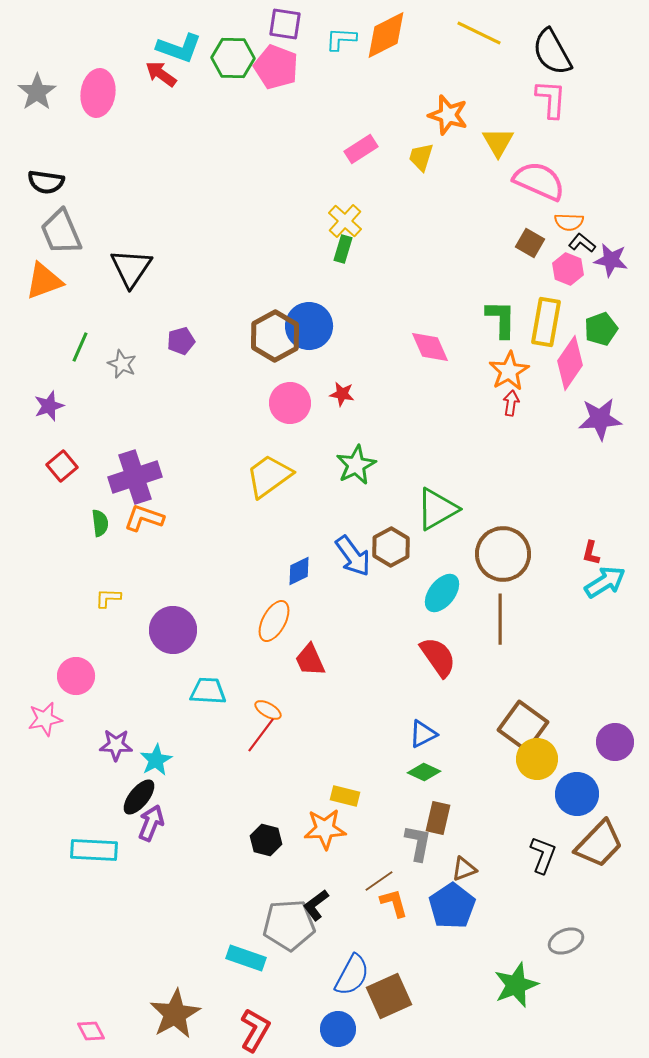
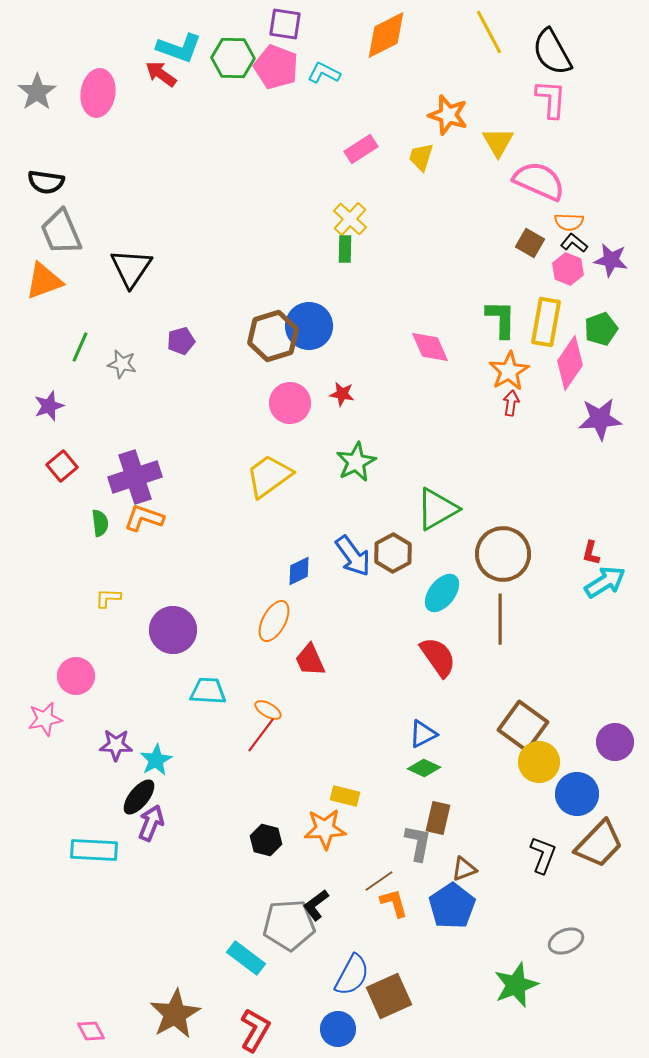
yellow line at (479, 33): moved 10 px right, 1 px up; rotated 36 degrees clockwise
cyan L-shape at (341, 39): moved 17 px left, 34 px down; rotated 24 degrees clockwise
yellow cross at (345, 221): moved 5 px right, 2 px up
black L-shape at (582, 243): moved 8 px left
green rectangle at (343, 249): moved 2 px right; rotated 16 degrees counterclockwise
brown hexagon at (275, 336): moved 2 px left; rotated 12 degrees clockwise
gray star at (122, 364): rotated 12 degrees counterclockwise
green star at (356, 465): moved 3 px up
brown hexagon at (391, 547): moved 2 px right, 6 px down
yellow circle at (537, 759): moved 2 px right, 3 px down
green diamond at (424, 772): moved 4 px up
cyan rectangle at (246, 958): rotated 18 degrees clockwise
